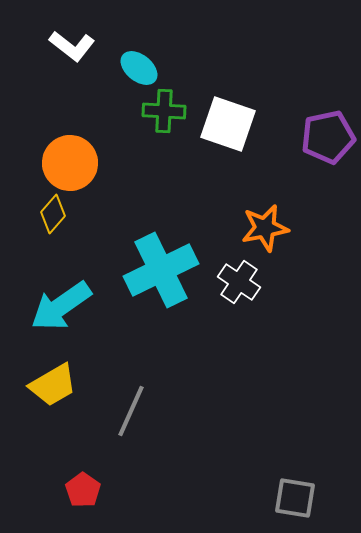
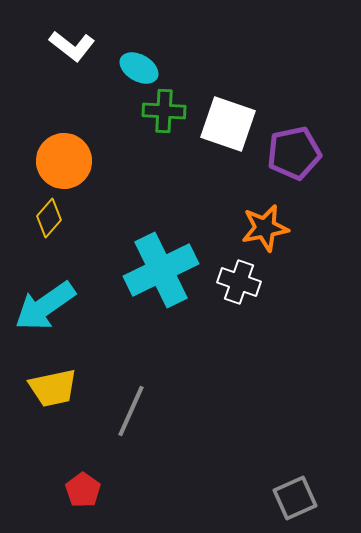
cyan ellipse: rotated 9 degrees counterclockwise
purple pentagon: moved 34 px left, 16 px down
orange circle: moved 6 px left, 2 px up
yellow diamond: moved 4 px left, 4 px down
white cross: rotated 15 degrees counterclockwise
cyan arrow: moved 16 px left
yellow trapezoid: moved 3 px down; rotated 18 degrees clockwise
gray square: rotated 33 degrees counterclockwise
